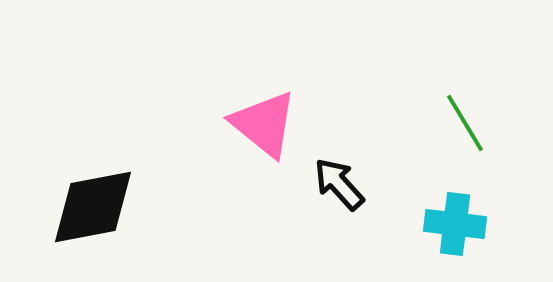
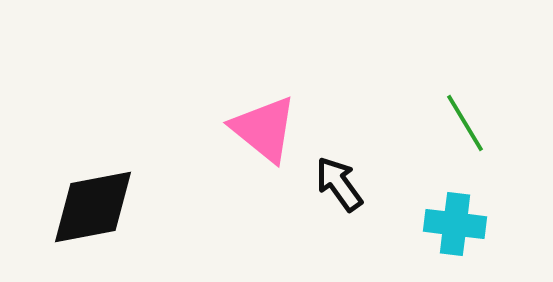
pink triangle: moved 5 px down
black arrow: rotated 6 degrees clockwise
